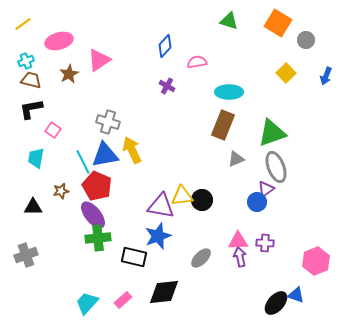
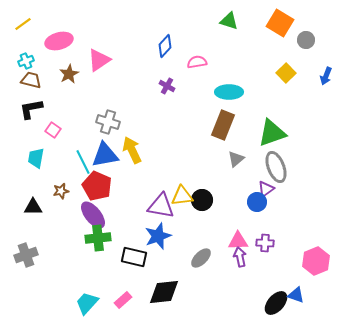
orange square at (278, 23): moved 2 px right
gray triangle at (236, 159): rotated 18 degrees counterclockwise
